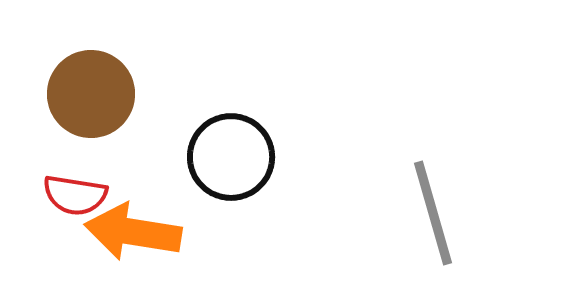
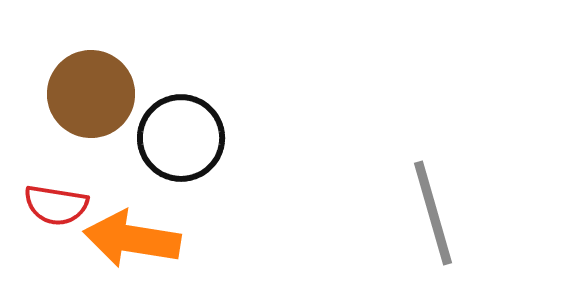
black circle: moved 50 px left, 19 px up
red semicircle: moved 19 px left, 10 px down
orange arrow: moved 1 px left, 7 px down
